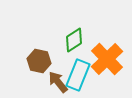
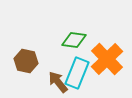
green diamond: rotated 40 degrees clockwise
brown hexagon: moved 13 px left
cyan rectangle: moved 1 px left, 2 px up
